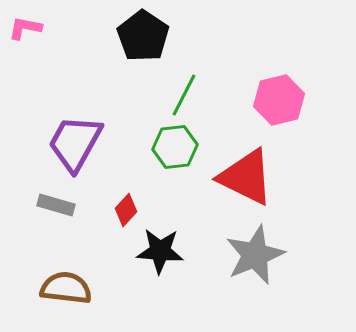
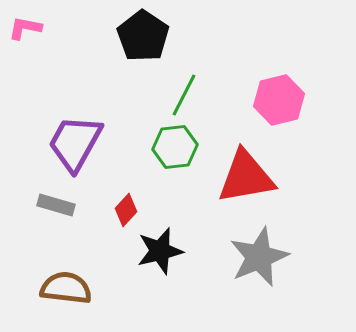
red triangle: rotated 36 degrees counterclockwise
black star: rotated 18 degrees counterclockwise
gray star: moved 4 px right, 2 px down
